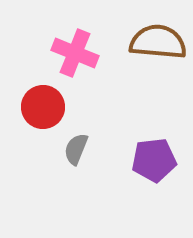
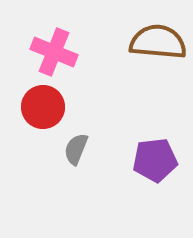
pink cross: moved 21 px left, 1 px up
purple pentagon: moved 1 px right
